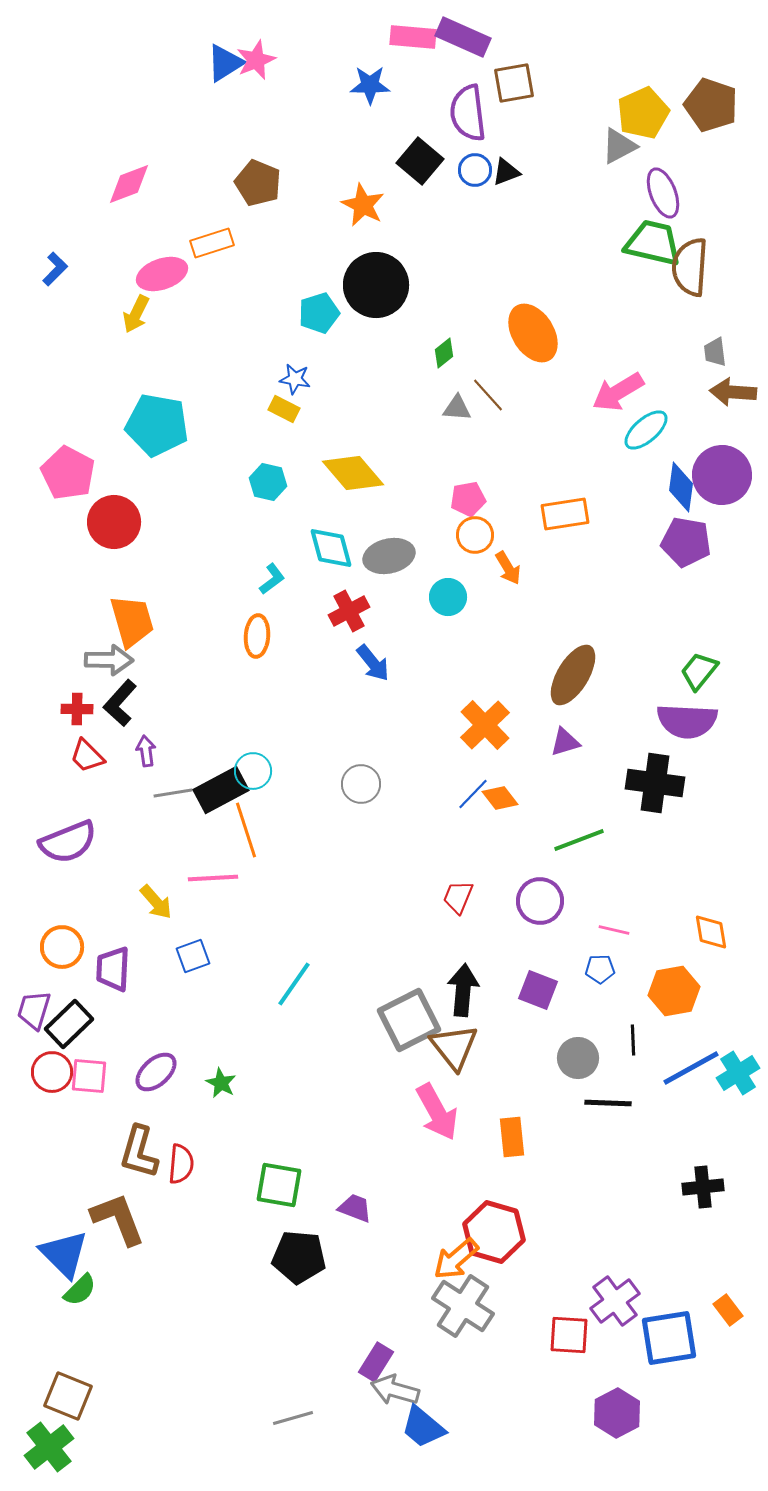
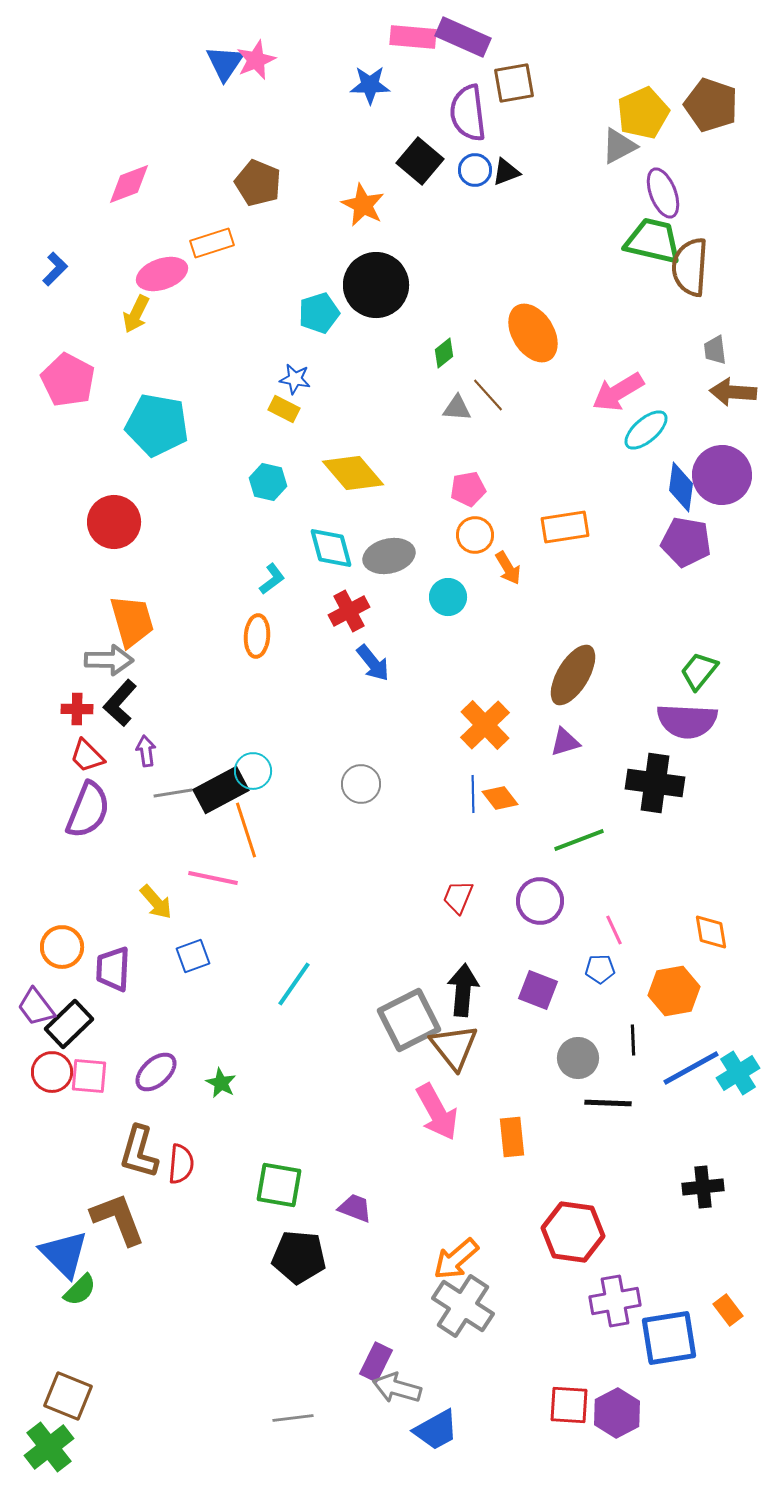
blue triangle at (225, 63): rotated 24 degrees counterclockwise
green trapezoid at (653, 243): moved 2 px up
gray trapezoid at (715, 352): moved 2 px up
pink pentagon at (68, 473): moved 93 px up
pink pentagon at (468, 499): moved 10 px up
orange rectangle at (565, 514): moved 13 px down
blue line at (473, 794): rotated 45 degrees counterclockwise
purple semicircle at (68, 842): moved 20 px right, 32 px up; rotated 46 degrees counterclockwise
pink line at (213, 878): rotated 15 degrees clockwise
pink line at (614, 930): rotated 52 degrees clockwise
purple trapezoid at (34, 1010): moved 2 px right, 3 px up; rotated 54 degrees counterclockwise
red hexagon at (494, 1232): moved 79 px right; rotated 8 degrees counterclockwise
purple cross at (615, 1301): rotated 27 degrees clockwise
red square at (569, 1335): moved 70 px down
purple rectangle at (376, 1362): rotated 6 degrees counterclockwise
gray arrow at (395, 1390): moved 2 px right, 2 px up
gray line at (293, 1418): rotated 9 degrees clockwise
blue trapezoid at (423, 1427): moved 13 px right, 3 px down; rotated 69 degrees counterclockwise
